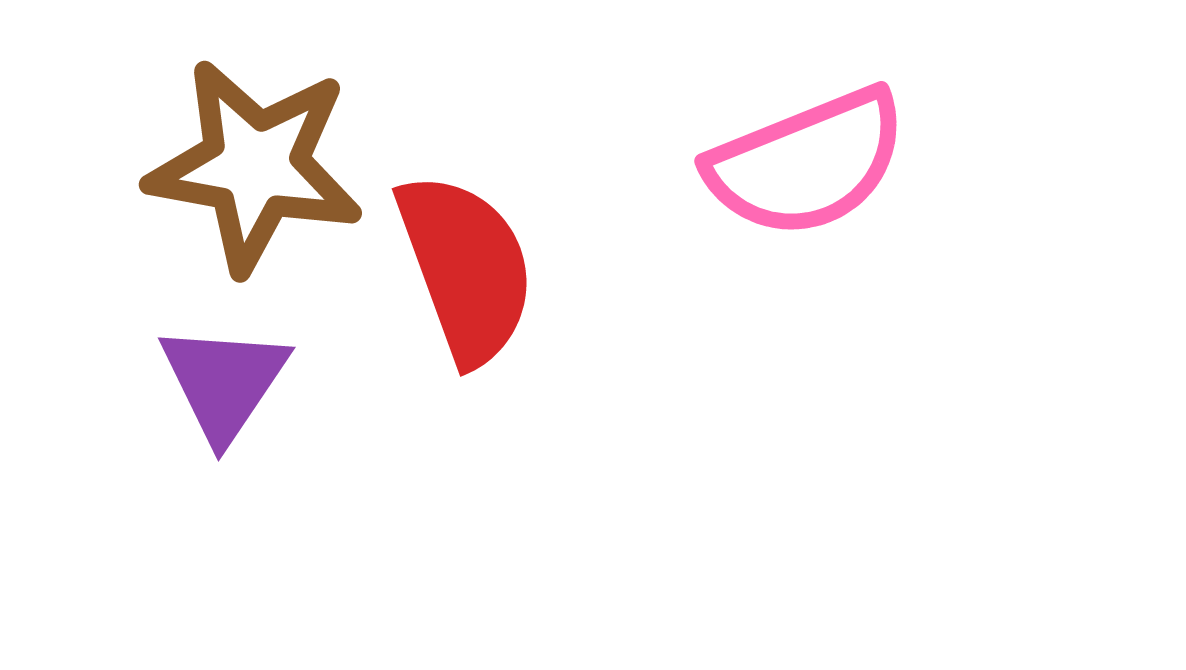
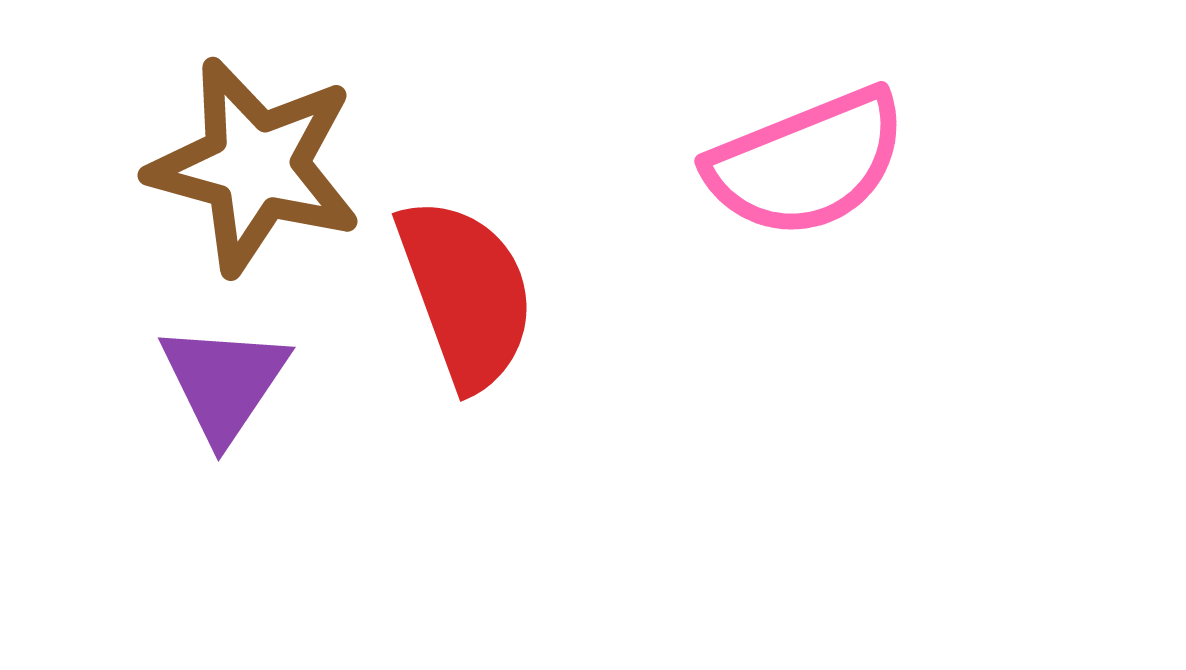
brown star: rotated 5 degrees clockwise
red semicircle: moved 25 px down
